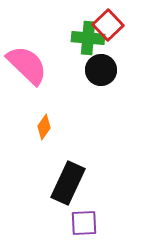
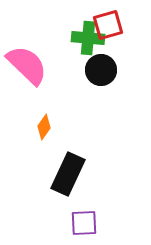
red square: rotated 28 degrees clockwise
black rectangle: moved 9 px up
